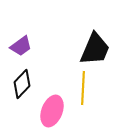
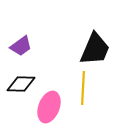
black diamond: moved 1 px left; rotated 48 degrees clockwise
pink ellipse: moved 3 px left, 4 px up
